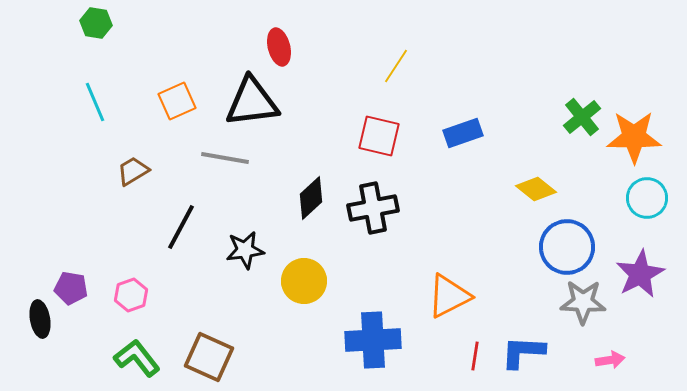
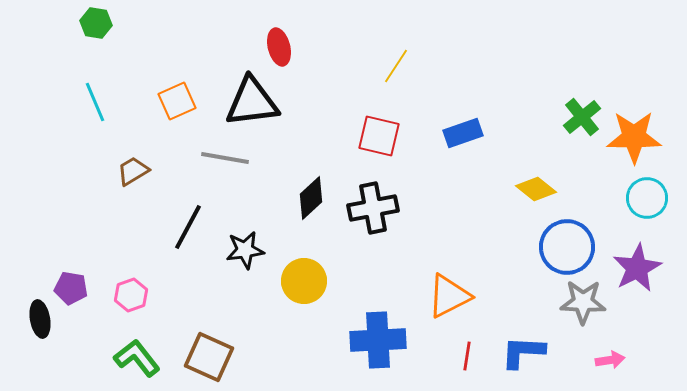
black line: moved 7 px right
purple star: moved 3 px left, 6 px up
blue cross: moved 5 px right
red line: moved 8 px left
